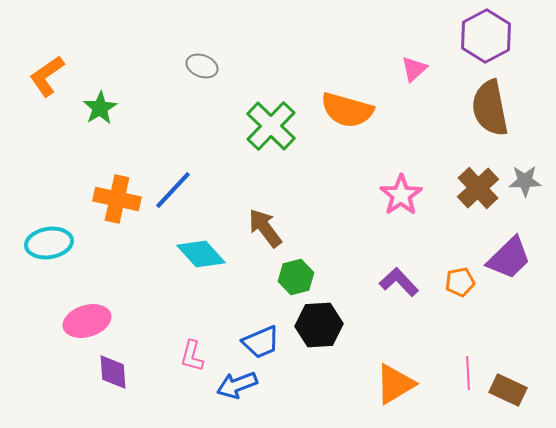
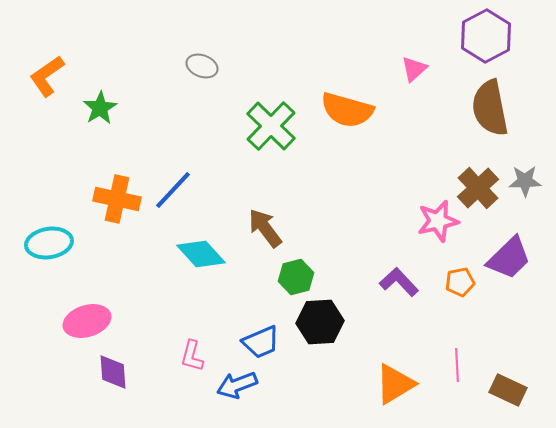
pink star: moved 37 px right, 26 px down; rotated 21 degrees clockwise
black hexagon: moved 1 px right, 3 px up
pink line: moved 11 px left, 8 px up
